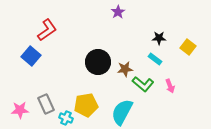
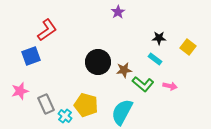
blue square: rotated 30 degrees clockwise
brown star: moved 1 px left, 1 px down
pink arrow: rotated 56 degrees counterclockwise
yellow pentagon: rotated 25 degrees clockwise
pink star: moved 19 px up; rotated 12 degrees counterclockwise
cyan cross: moved 1 px left, 2 px up; rotated 16 degrees clockwise
